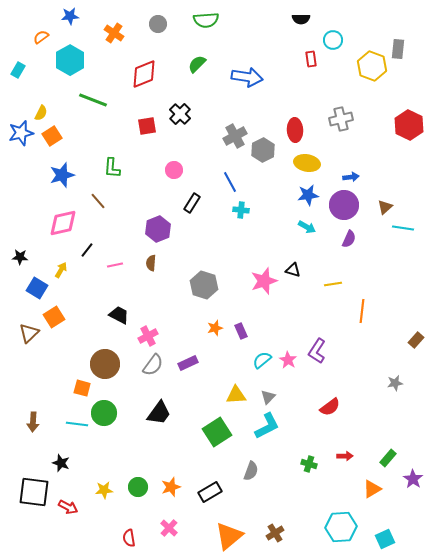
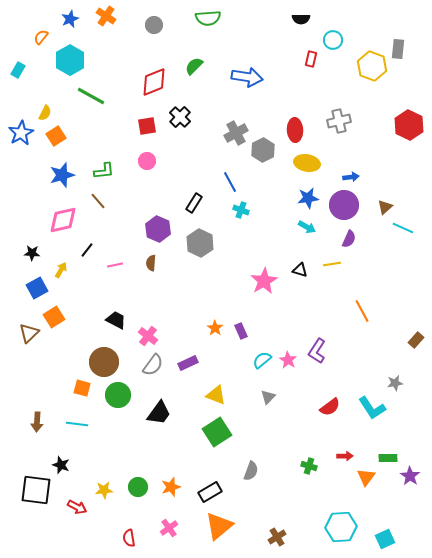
blue star at (70, 16): moved 3 px down; rotated 18 degrees counterclockwise
green semicircle at (206, 20): moved 2 px right, 2 px up
gray circle at (158, 24): moved 4 px left, 1 px down
orange cross at (114, 33): moved 8 px left, 17 px up
orange semicircle at (41, 37): rotated 14 degrees counterclockwise
red rectangle at (311, 59): rotated 21 degrees clockwise
green semicircle at (197, 64): moved 3 px left, 2 px down
red diamond at (144, 74): moved 10 px right, 8 px down
green line at (93, 100): moved 2 px left, 4 px up; rotated 8 degrees clockwise
yellow semicircle at (41, 113): moved 4 px right
black cross at (180, 114): moved 3 px down
gray cross at (341, 119): moved 2 px left, 2 px down
blue star at (21, 133): rotated 15 degrees counterclockwise
orange square at (52, 136): moved 4 px right
gray cross at (235, 136): moved 1 px right, 3 px up
green L-shape at (112, 168): moved 8 px left, 3 px down; rotated 100 degrees counterclockwise
pink circle at (174, 170): moved 27 px left, 9 px up
blue star at (308, 195): moved 3 px down
black rectangle at (192, 203): moved 2 px right
cyan cross at (241, 210): rotated 14 degrees clockwise
pink diamond at (63, 223): moved 3 px up
cyan line at (403, 228): rotated 15 degrees clockwise
purple hexagon at (158, 229): rotated 15 degrees counterclockwise
black star at (20, 257): moved 12 px right, 4 px up
black triangle at (293, 270): moved 7 px right
pink star at (264, 281): rotated 12 degrees counterclockwise
yellow line at (333, 284): moved 1 px left, 20 px up
gray hexagon at (204, 285): moved 4 px left, 42 px up; rotated 8 degrees clockwise
blue square at (37, 288): rotated 30 degrees clockwise
orange line at (362, 311): rotated 35 degrees counterclockwise
black trapezoid at (119, 315): moved 3 px left, 5 px down
orange star at (215, 328): rotated 21 degrees counterclockwise
pink cross at (148, 336): rotated 24 degrees counterclockwise
brown circle at (105, 364): moved 1 px left, 2 px up
yellow triangle at (236, 395): moved 20 px left; rotated 25 degrees clockwise
green circle at (104, 413): moved 14 px right, 18 px up
brown arrow at (33, 422): moved 4 px right
cyan L-shape at (267, 426): moved 105 px right, 18 px up; rotated 84 degrees clockwise
green rectangle at (388, 458): rotated 48 degrees clockwise
black star at (61, 463): moved 2 px down
green cross at (309, 464): moved 2 px down
purple star at (413, 479): moved 3 px left, 3 px up
orange triangle at (372, 489): moved 6 px left, 12 px up; rotated 24 degrees counterclockwise
black square at (34, 492): moved 2 px right, 2 px up
red arrow at (68, 507): moved 9 px right
pink cross at (169, 528): rotated 12 degrees clockwise
brown cross at (275, 533): moved 2 px right, 4 px down
orange triangle at (229, 536): moved 10 px left, 10 px up
